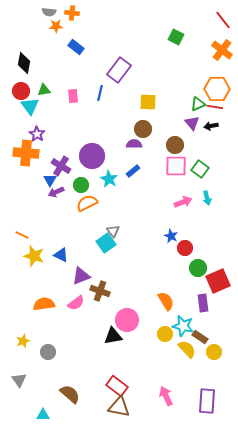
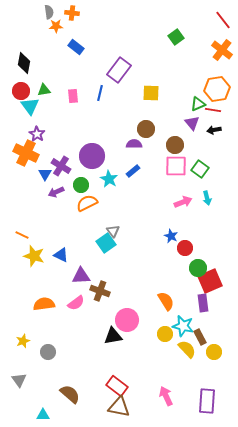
gray semicircle at (49, 12): rotated 104 degrees counterclockwise
green square at (176, 37): rotated 28 degrees clockwise
orange hexagon at (217, 89): rotated 10 degrees counterclockwise
yellow square at (148, 102): moved 3 px right, 9 px up
red line at (215, 107): moved 2 px left, 3 px down
black arrow at (211, 126): moved 3 px right, 4 px down
brown circle at (143, 129): moved 3 px right
orange cross at (26, 153): rotated 20 degrees clockwise
blue triangle at (50, 180): moved 5 px left, 6 px up
purple triangle at (81, 276): rotated 18 degrees clockwise
red square at (218, 281): moved 8 px left
brown rectangle at (200, 337): rotated 28 degrees clockwise
